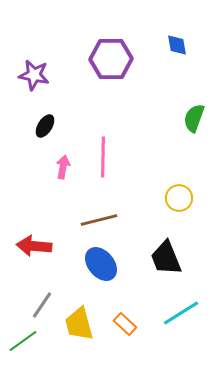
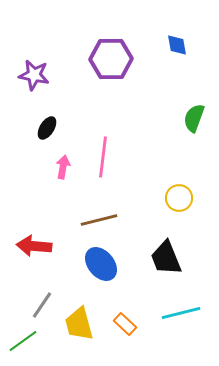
black ellipse: moved 2 px right, 2 px down
pink line: rotated 6 degrees clockwise
cyan line: rotated 18 degrees clockwise
